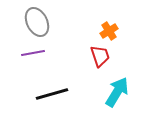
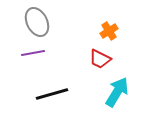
red trapezoid: moved 3 px down; rotated 135 degrees clockwise
